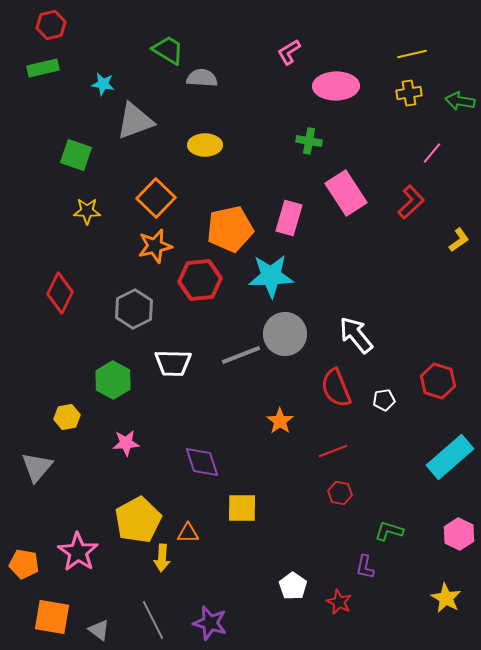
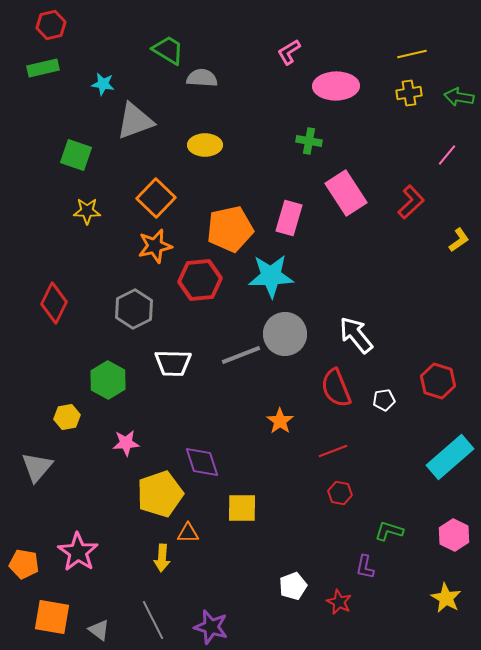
green arrow at (460, 101): moved 1 px left, 4 px up
pink line at (432, 153): moved 15 px right, 2 px down
red diamond at (60, 293): moved 6 px left, 10 px down
green hexagon at (113, 380): moved 5 px left
yellow pentagon at (138, 520): moved 22 px right, 26 px up; rotated 9 degrees clockwise
pink hexagon at (459, 534): moved 5 px left, 1 px down
white pentagon at (293, 586): rotated 16 degrees clockwise
purple star at (210, 623): moved 1 px right, 4 px down
